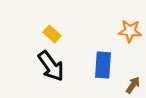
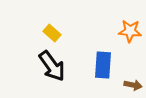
yellow rectangle: moved 1 px up
black arrow: moved 1 px right
brown arrow: rotated 66 degrees clockwise
